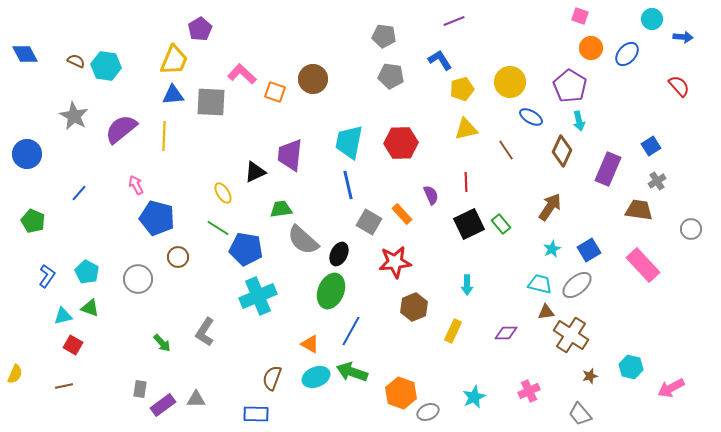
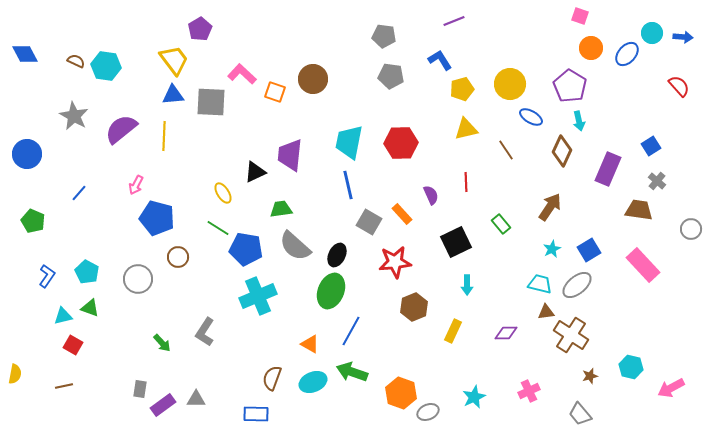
cyan circle at (652, 19): moved 14 px down
yellow trapezoid at (174, 60): rotated 60 degrees counterclockwise
yellow circle at (510, 82): moved 2 px down
gray cross at (657, 181): rotated 18 degrees counterclockwise
pink arrow at (136, 185): rotated 126 degrees counterclockwise
black square at (469, 224): moved 13 px left, 18 px down
gray semicircle at (303, 240): moved 8 px left, 6 px down
black ellipse at (339, 254): moved 2 px left, 1 px down
yellow semicircle at (15, 374): rotated 12 degrees counterclockwise
cyan ellipse at (316, 377): moved 3 px left, 5 px down
